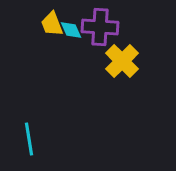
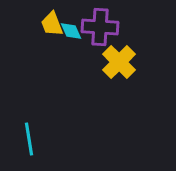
cyan diamond: moved 1 px down
yellow cross: moved 3 px left, 1 px down
